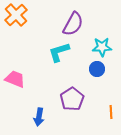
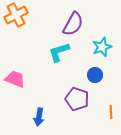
orange cross: rotated 15 degrees clockwise
cyan star: rotated 18 degrees counterclockwise
blue circle: moved 2 px left, 6 px down
purple pentagon: moved 5 px right; rotated 20 degrees counterclockwise
